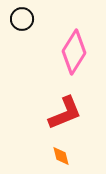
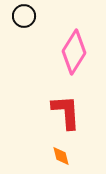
black circle: moved 2 px right, 3 px up
red L-shape: moved 1 px right, 1 px up; rotated 72 degrees counterclockwise
